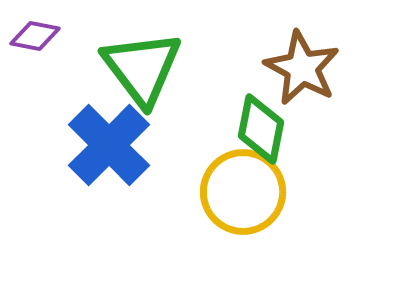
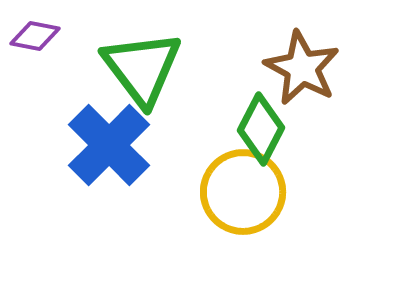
green diamond: rotated 16 degrees clockwise
